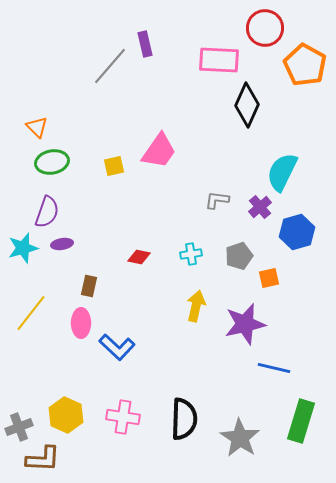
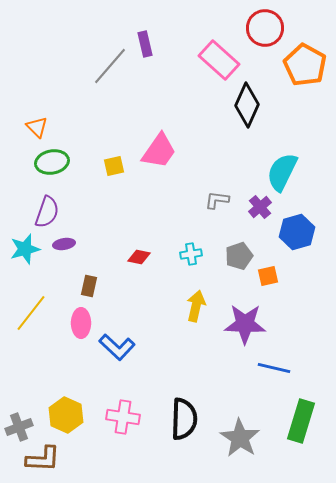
pink rectangle: rotated 39 degrees clockwise
purple ellipse: moved 2 px right
cyan star: moved 2 px right, 1 px down
orange square: moved 1 px left, 2 px up
purple star: rotated 15 degrees clockwise
